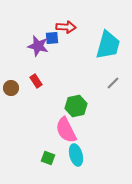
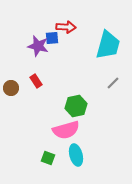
pink semicircle: rotated 80 degrees counterclockwise
